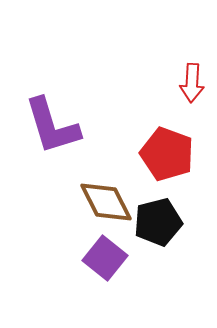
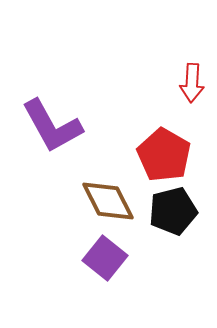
purple L-shape: rotated 12 degrees counterclockwise
red pentagon: moved 3 px left, 1 px down; rotated 10 degrees clockwise
brown diamond: moved 2 px right, 1 px up
black pentagon: moved 15 px right, 11 px up
